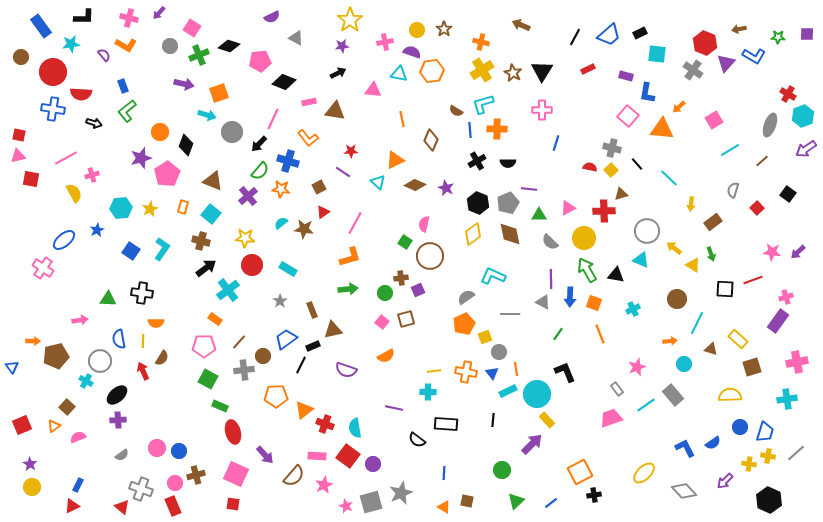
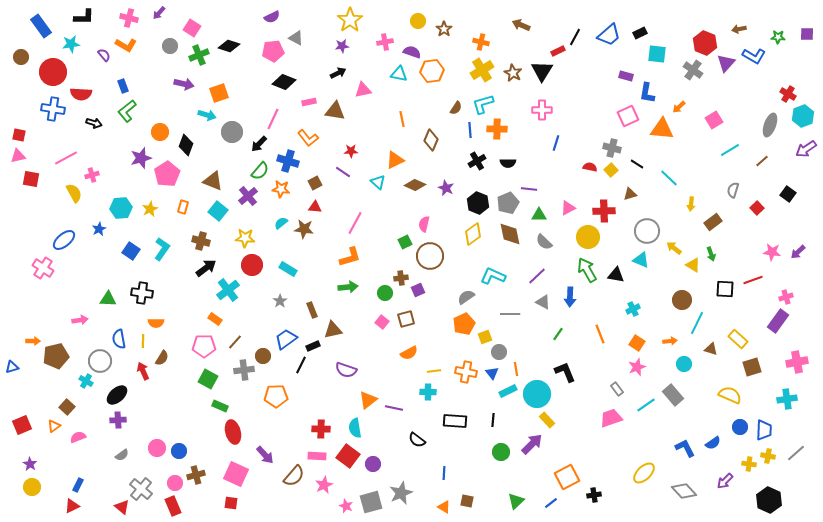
yellow circle at (417, 30): moved 1 px right, 9 px up
pink pentagon at (260, 61): moved 13 px right, 10 px up
red rectangle at (588, 69): moved 30 px left, 18 px up
pink triangle at (373, 90): moved 10 px left; rotated 18 degrees counterclockwise
brown semicircle at (456, 111): moved 3 px up; rotated 88 degrees counterclockwise
pink square at (628, 116): rotated 25 degrees clockwise
black line at (637, 164): rotated 16 degrees counterclockwise
brown square at (319, 187): moved 4 px left, 4 px up
brown triangle at (621, 194): moved 9 px right
red triangle at (323, 212): moved 8 px left, 5 px up; rotated 40 degrees clockwise
cyan square at (211, 214): moved 7 px right, 3 px up
blue star at (97, 230): moved 2 px right, 1 px up
yellow circle at (584, 238): moved 4 px right, 1 px up
green square at (405, 242): rotated 32 degrees clockwise
gray semicircle at (550, 242): moved 6 px left
purple line at (551, 279): moved 14 px left, 3 px up; rotated 48 degrees clockwise
green arrow at (348, 289): moved 2 px up
brown circle at (677, 299): moved 5 px right, 1 px down
orange square at (594, 303): moved 43 px right, 40 px down; rotated 14 degrees clockwise
brown line at (239, 342): moved 4 px left
orange semicircle at (386, 356): moved 23 px right, 3 px up
blue triangle at (12, 367): rotated 48 degrees clockwise
yellow semicircle at (730, 395): rotated 25 degrees clockwise
orange triangle at (304, 410): moved 64 px right, 10 px up
red cross at (325, 424): moved 4 px left, 5 px down; rotated 18 degrees counterclockwise
black rectangle at (446, 424): moved 9 px right, 3 px up
blue trapezoid at (765, 432): moved 1 px left, 2 px up; rotated 15 degrees counterclockwise
green circle at (502, 470): moved 1 px left, 18 px up
orange square at (580, 472): moved 13 px left, 5 px down
gray cross at (141, 489): rotated 20 degrees clockwise
red square at (233, 504): moved 2 px left, 1 px up
